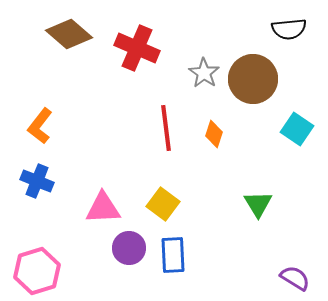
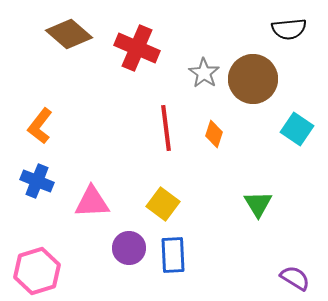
pink triangle: moved 11 px left, 6 px up
